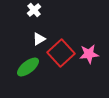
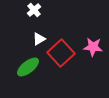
pink star: moved 4 px right, 7 px up; rotated 12 degrees clockwise
